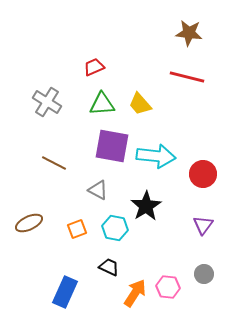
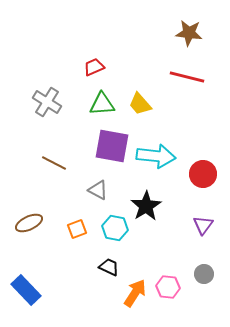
blue rectangle: moved 39 px left, 2 px up; rotated 68 degrees counterclockwise
